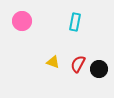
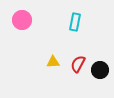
pink circle: moved 1 px up
yellow triangle: rotated 24 degrees counterclockwise
black circle: moved 1 px right, 1 px down
